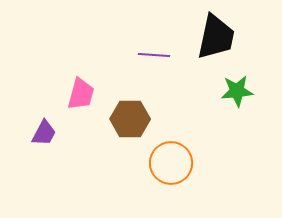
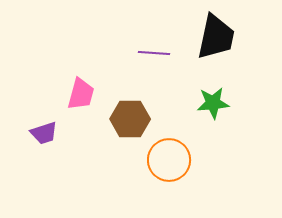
purple line: moved 2 px up
green star: moved 24 px left, 12 px down
purple trapezoid: rotated 44 degrees clockwise
orange circle: moved 2 px left, 3 px up
